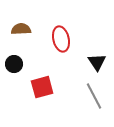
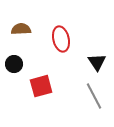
red square: moved 1 px left, 1 px up
